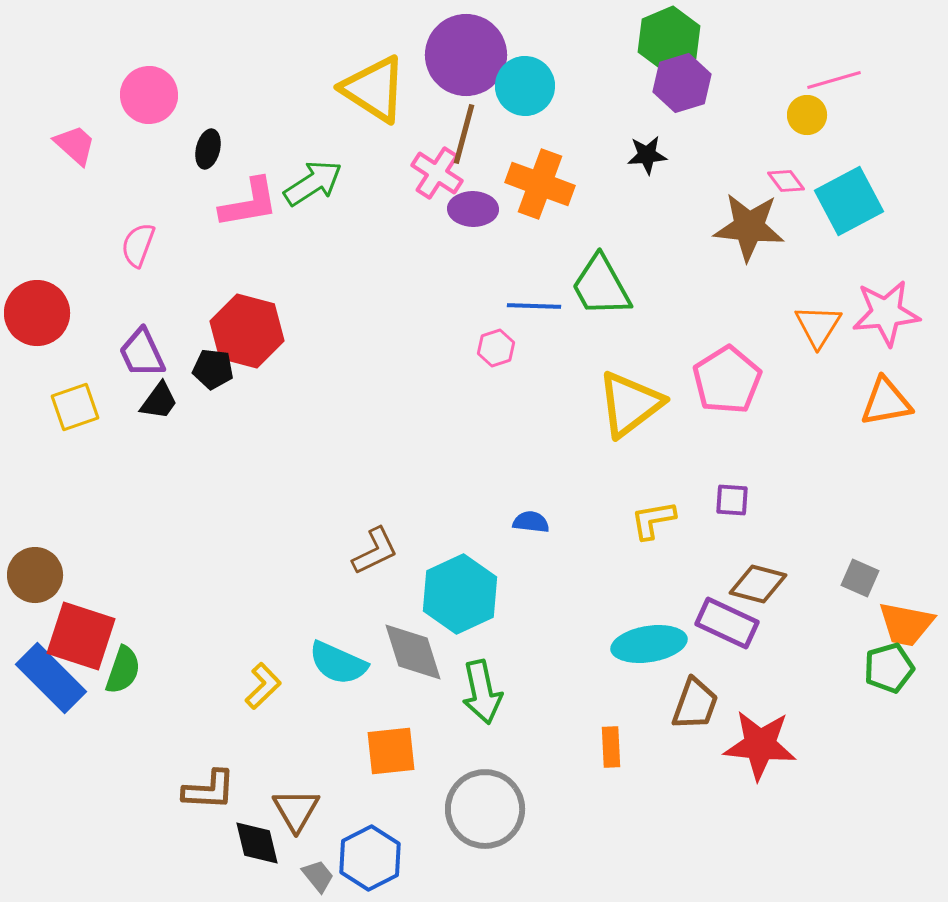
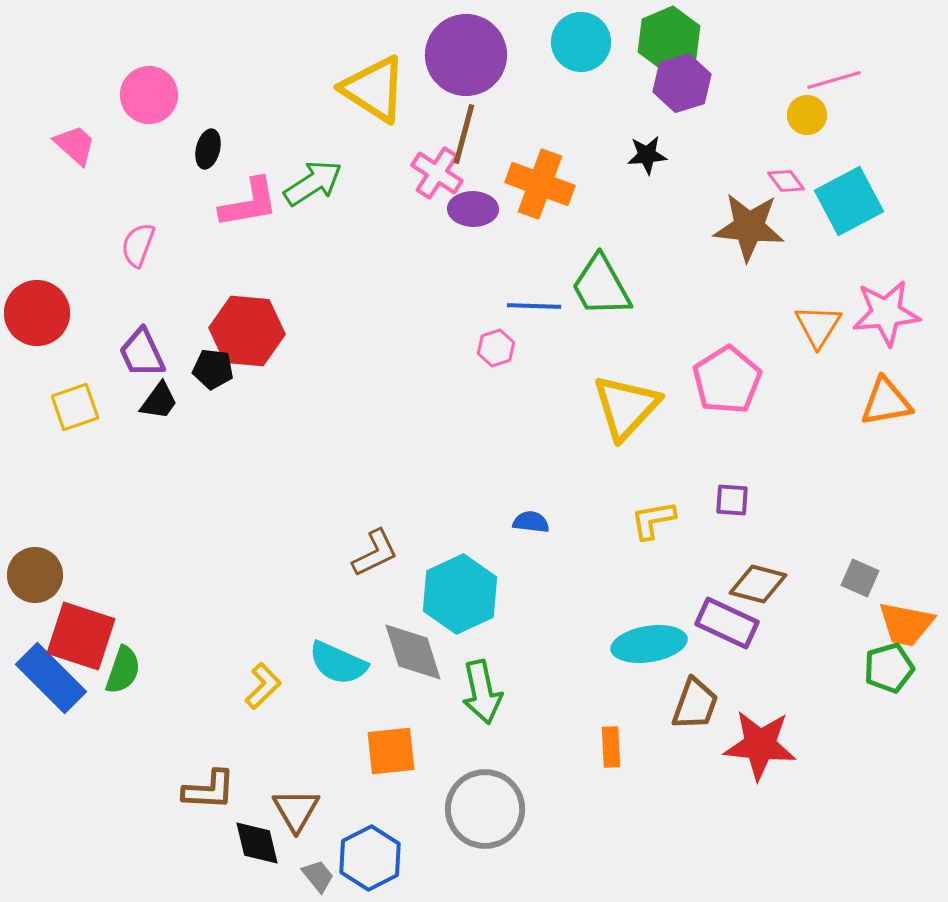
cyan circle at (525, 86): moved 56 px right, 44 px up
red hexagon at (247, 331): rotated 10 degrees counterclockwise
yellow triangle at (630, 404): moved 4 px left, 3 px down; rotated 10 degrees counterclockwise
brown L-shape at (375, 551): moved 2 px down
